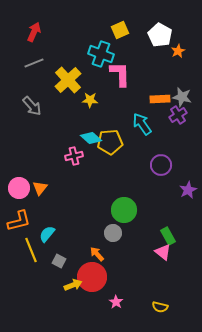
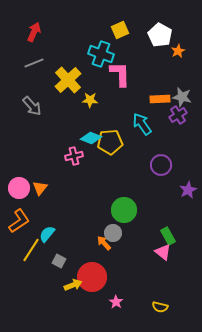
cyan diamond: rotated 20 degrees counterclockwise
orange L-shape: rotated 20 degrees counterclockwise
yellow line: rotated 55 degrees clockwise
orange arrow: moved 7 px right, 11 px up
